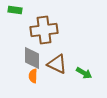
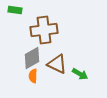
gray diamond: rotated 60 degrees clockwise
green arrow: moved 4 px left, 1 px down
